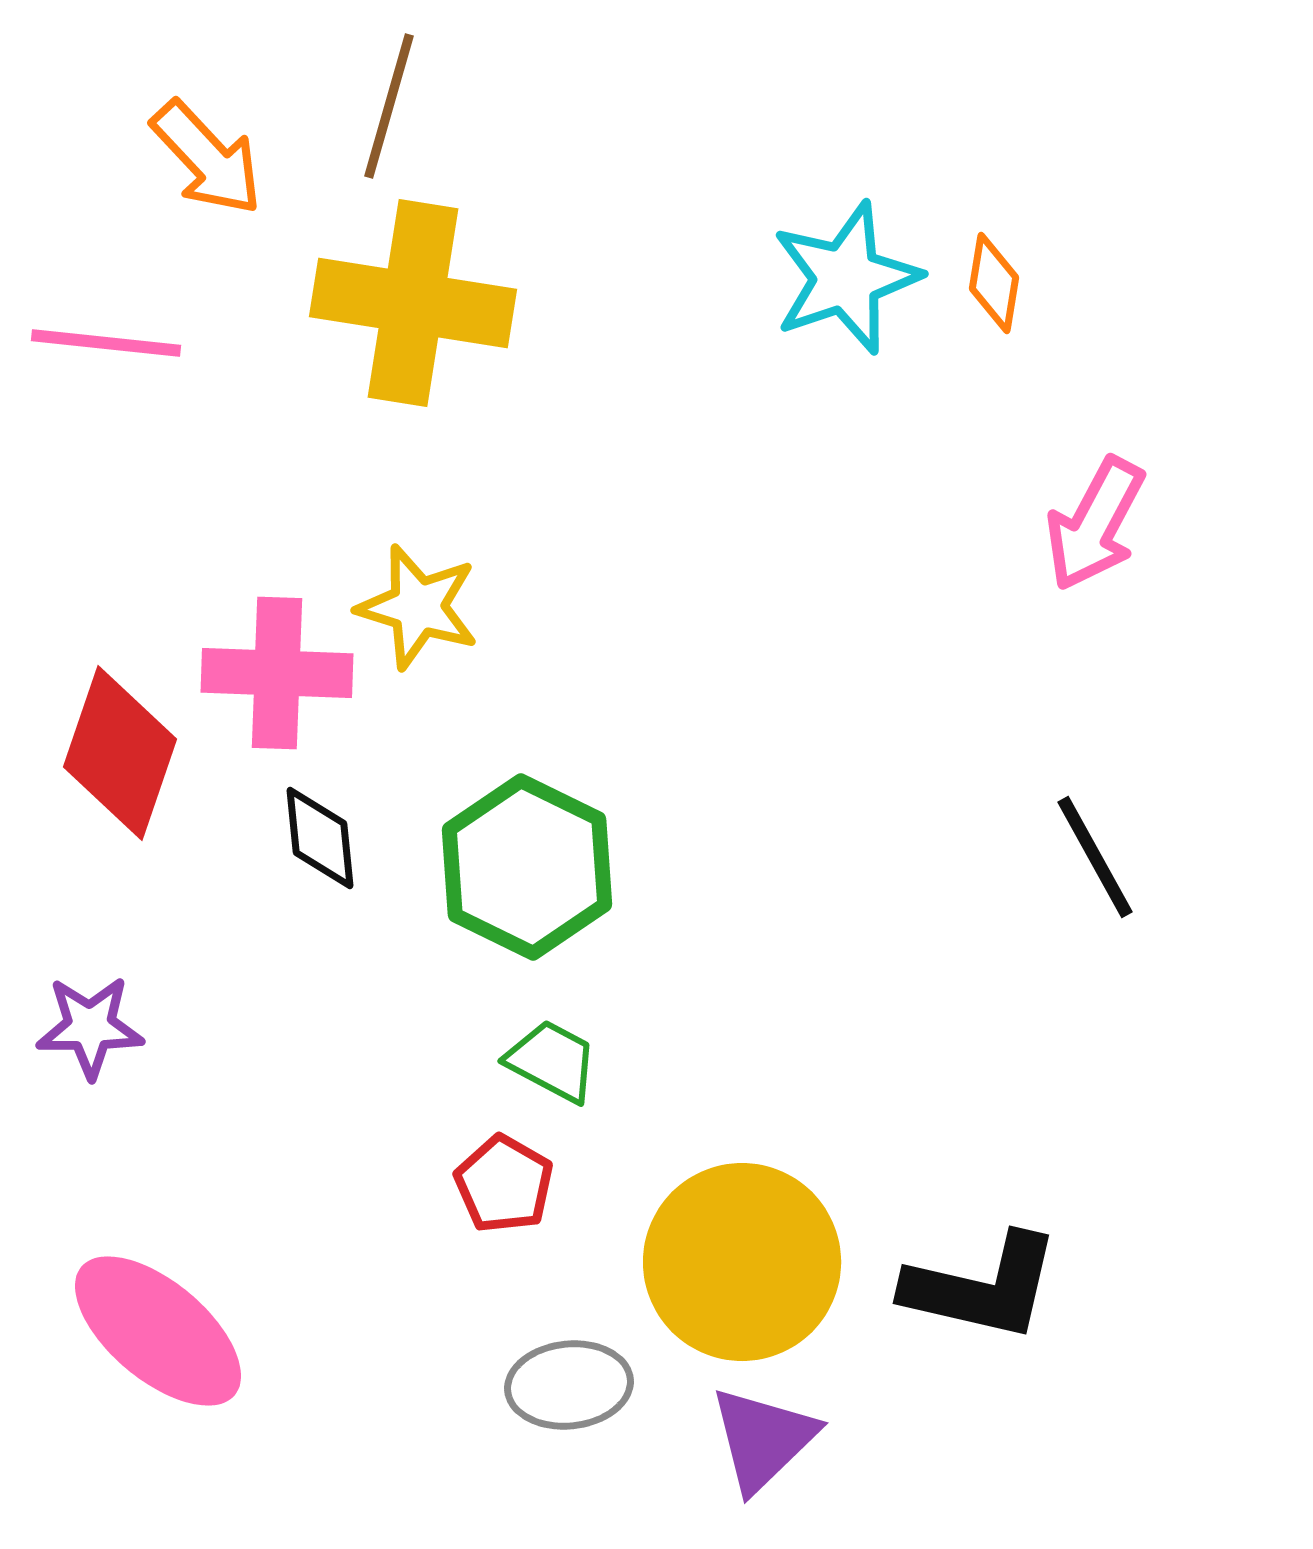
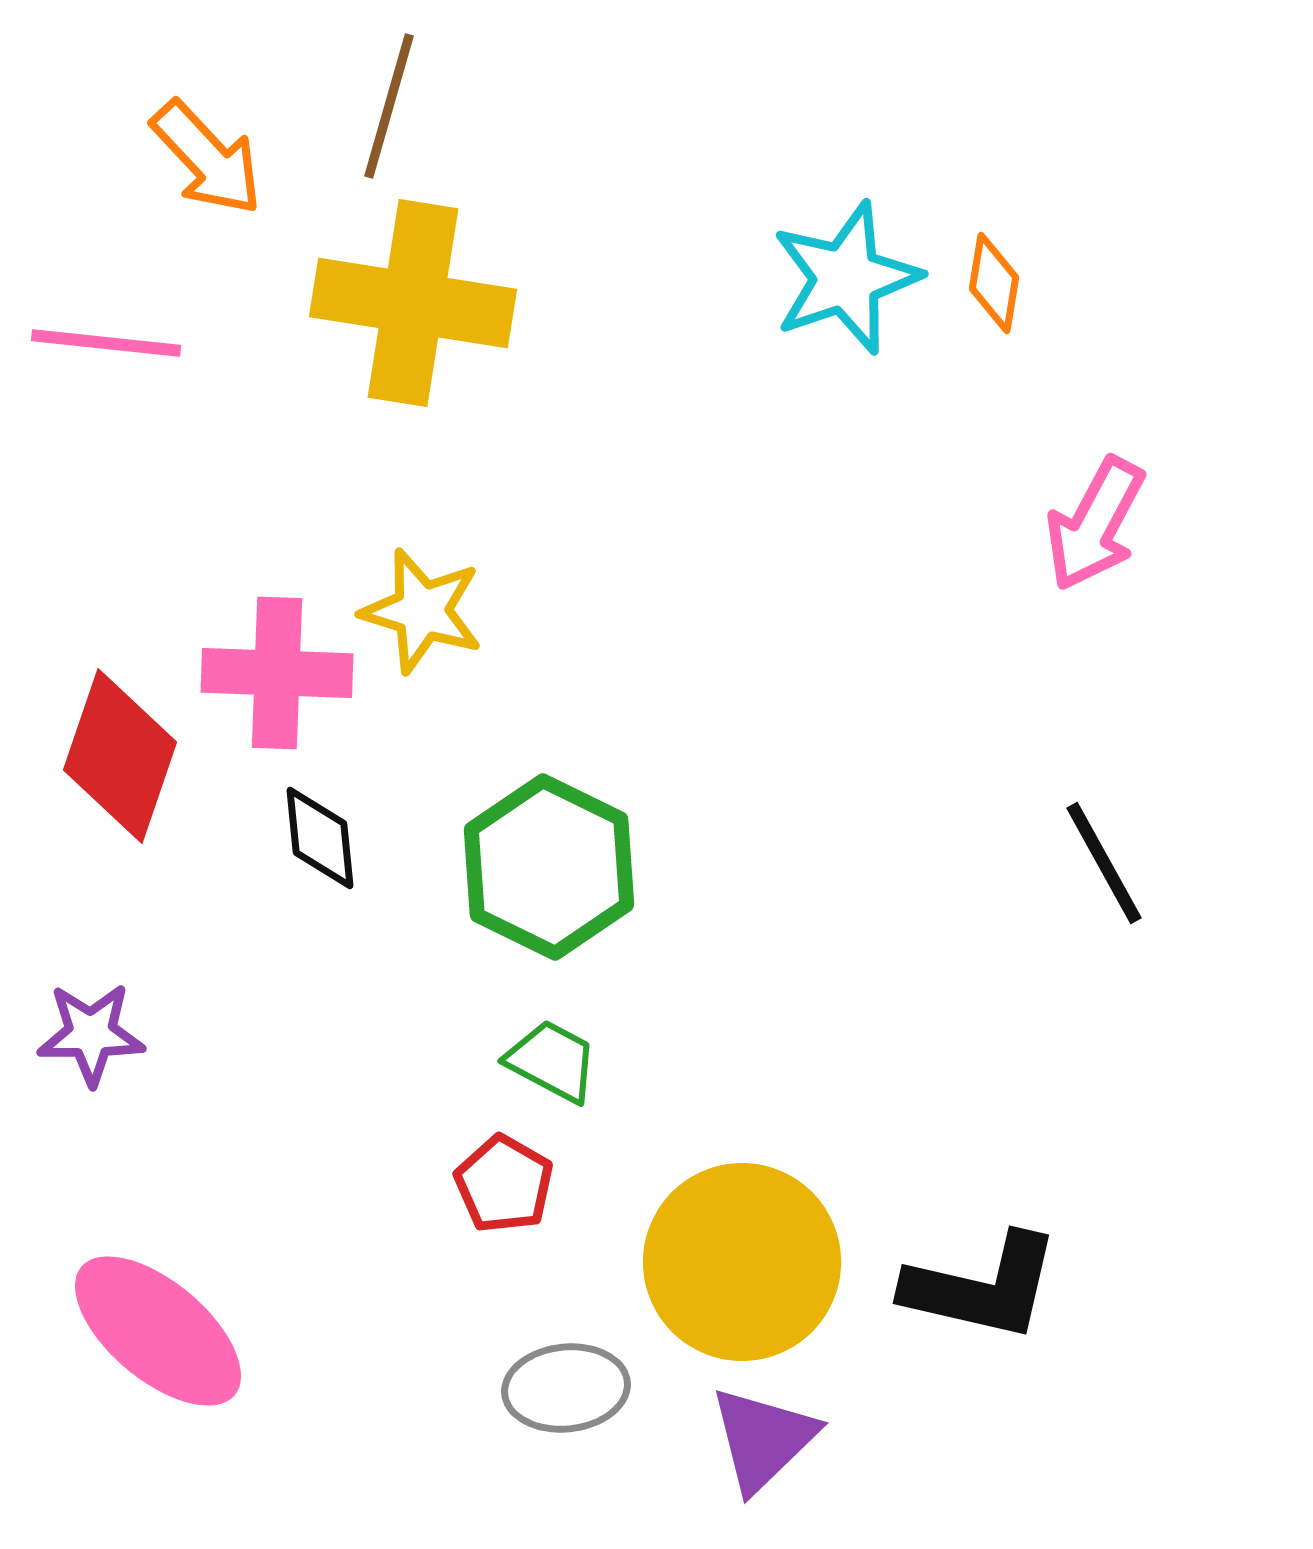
yellow star: moved 4 px right, 4 px down
red diamond: moved 3 px down
black line: moved 9 px right, 6 px down
green hexagon: moved 22 px right
purple star: moved 1 px right, 7 px down
gray ellipse: moved 3 px left, 3 px down
